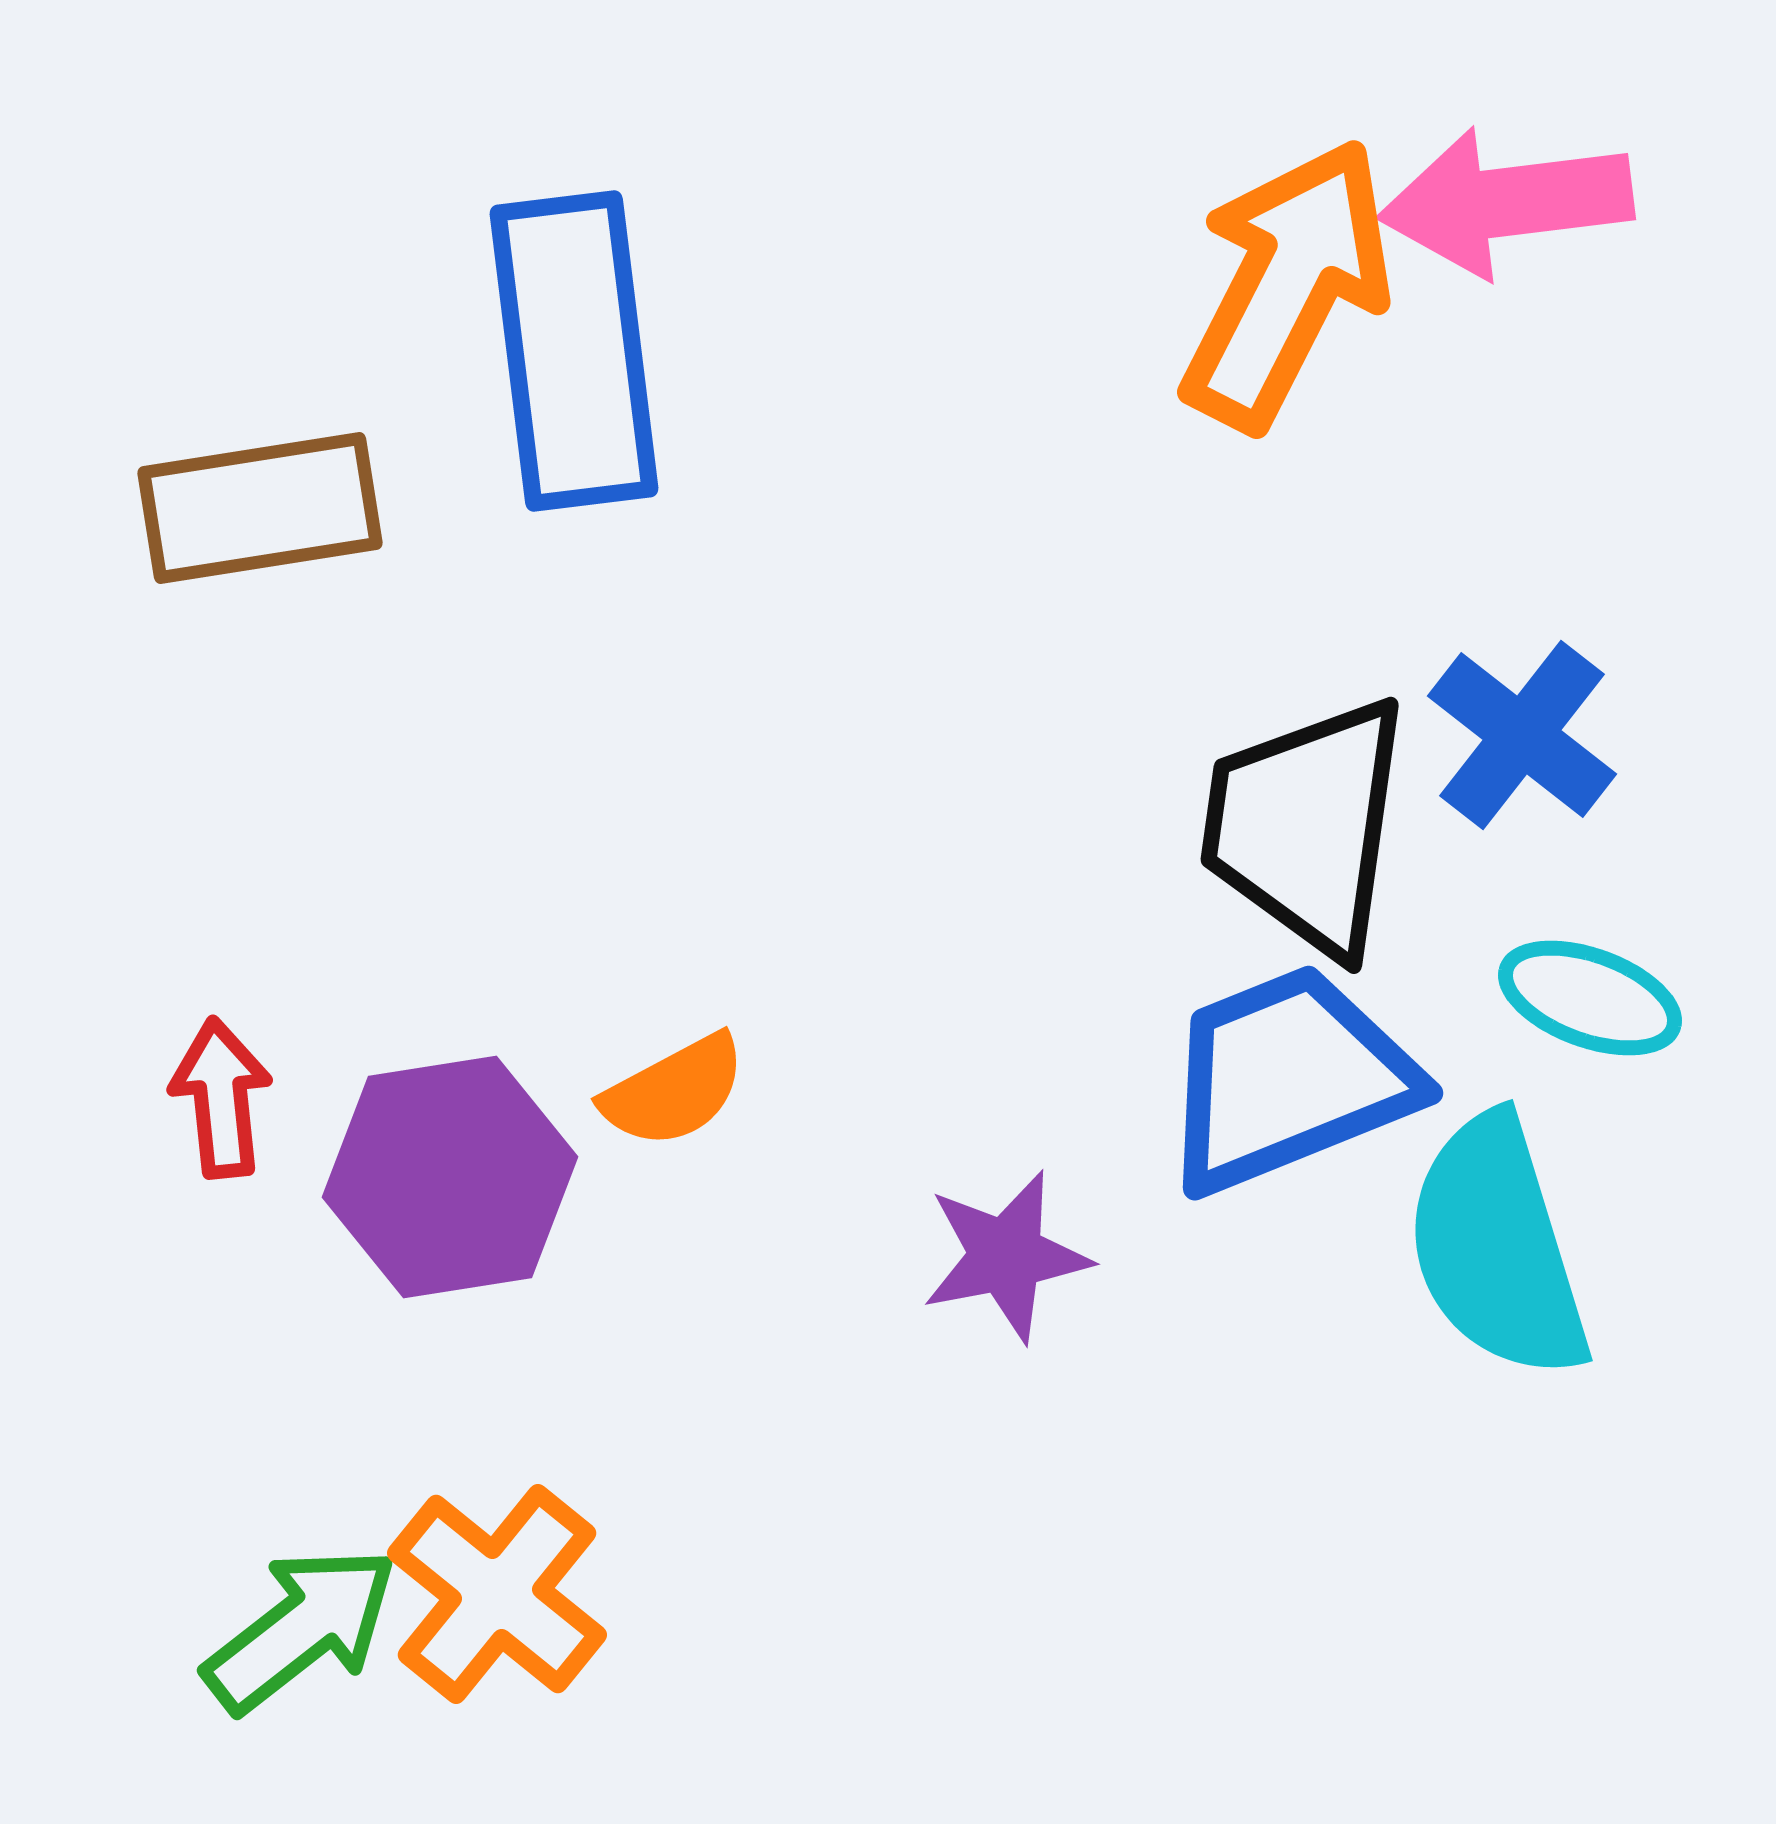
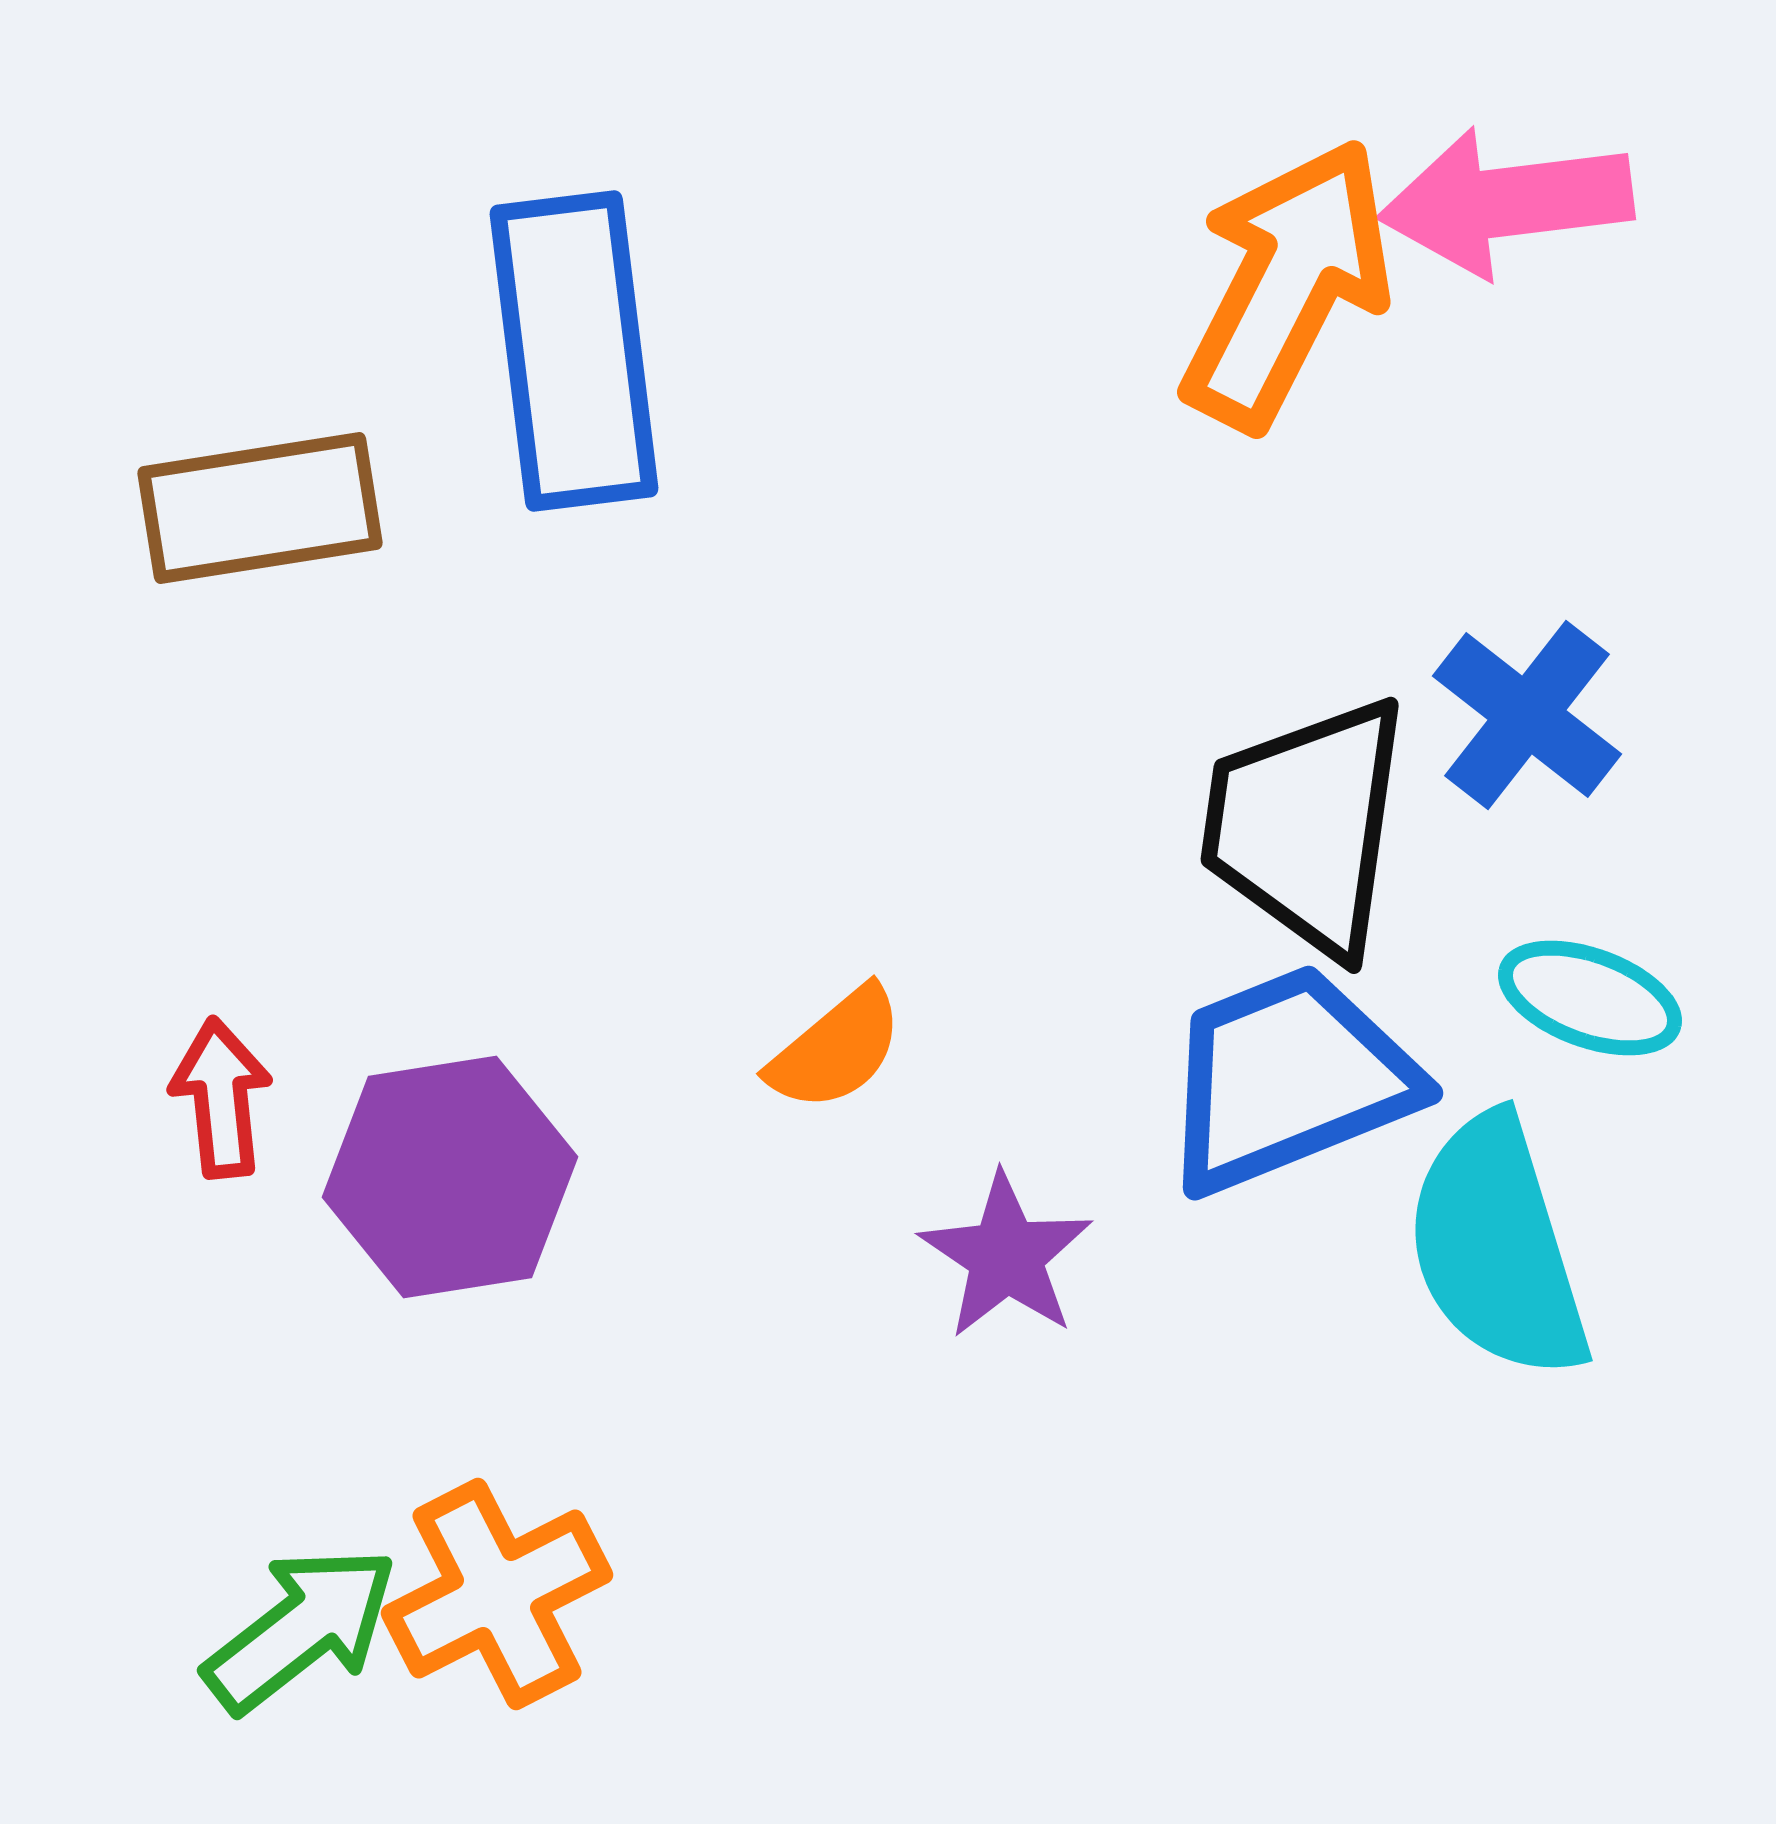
blue cross: moved 5 px right, 20 px up
orange semicircle: moved 162 px right, 42 px up; rotated 12 degrees counterclockwise
purple star: rotated 27 degrees counterclockwise
orange cross: rotated 24 degrees clockwise
